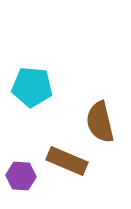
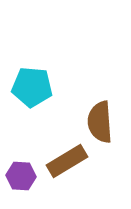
brown semicircle: rotated 9 degrees clockwise
brown rectangle: rotated 54 degrees counterclockwise
